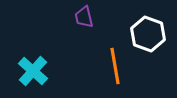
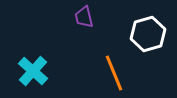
white hexagon: rotated 24 degrees clockwise
orange line: moved 1 px left, 7 px down; rotated 12 degrees counterclockwise
